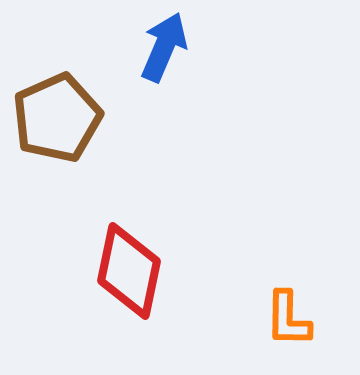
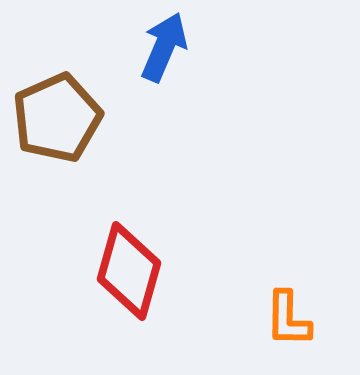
red diamond: rotated 4 degrees clockwise
